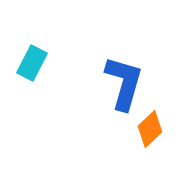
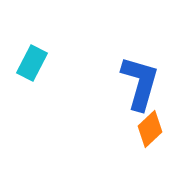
blue L-shape: moved 16 px right
